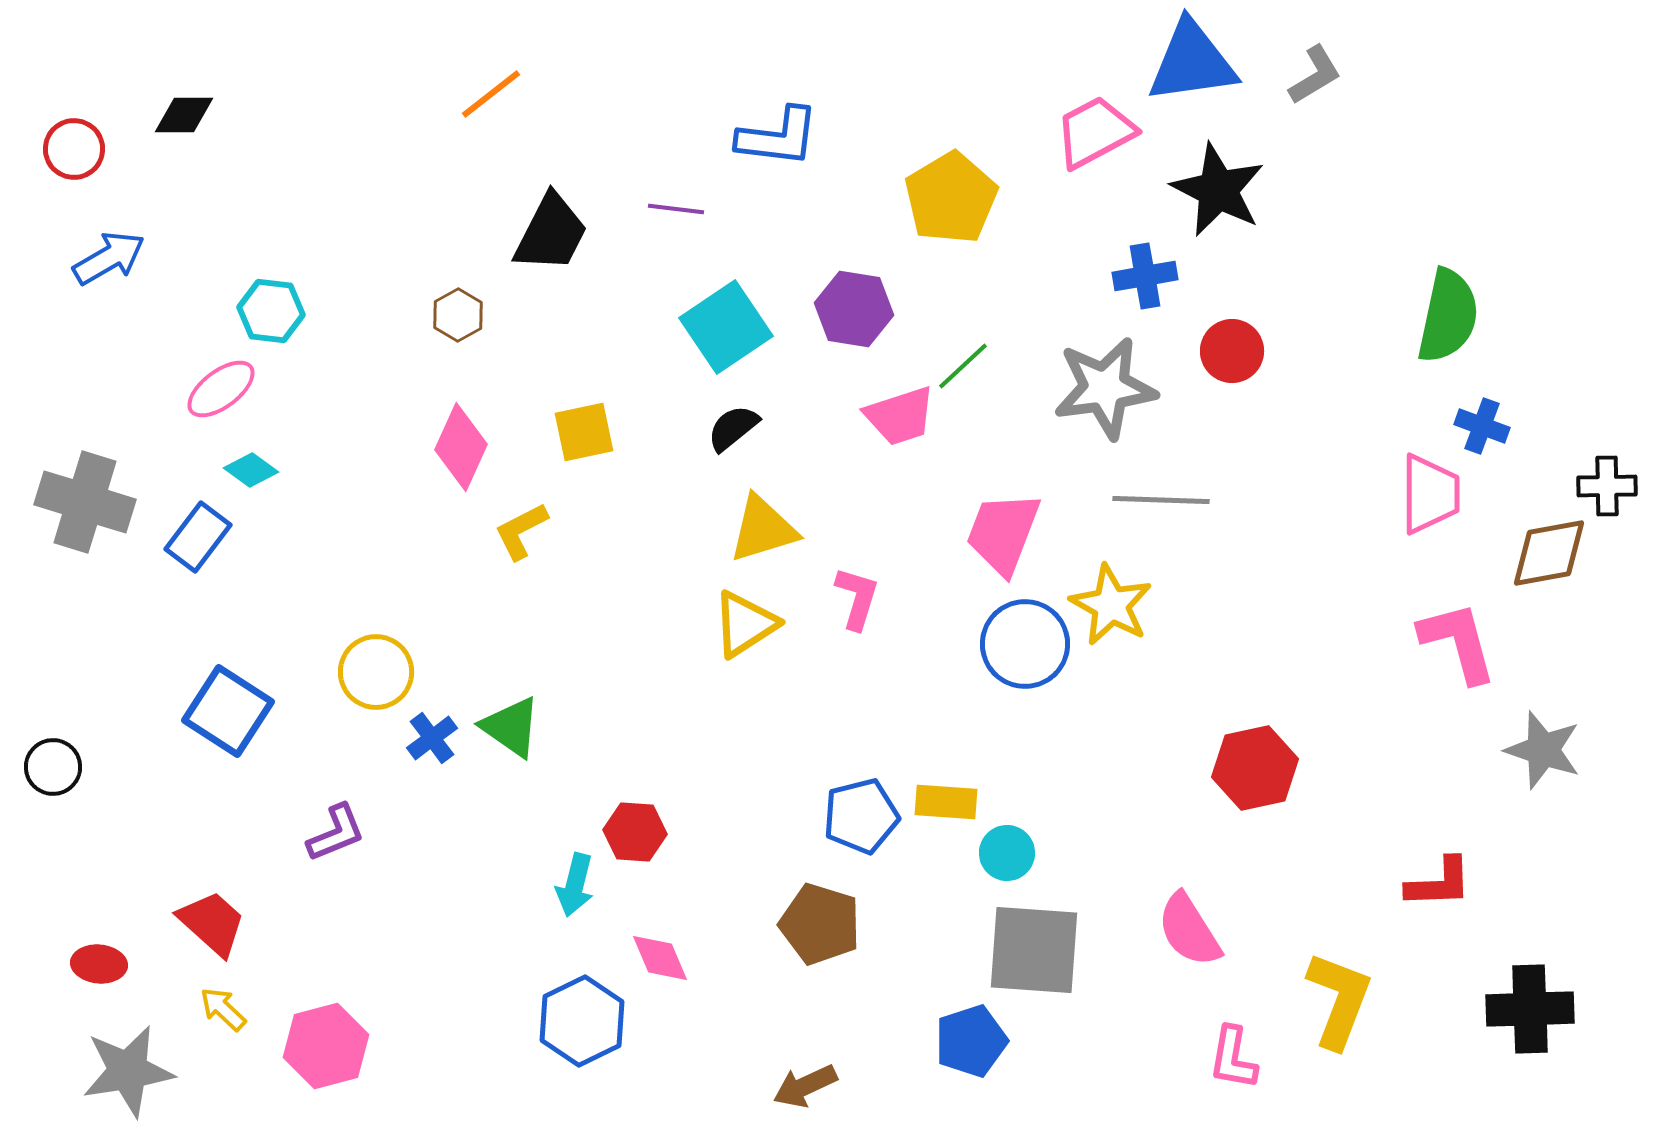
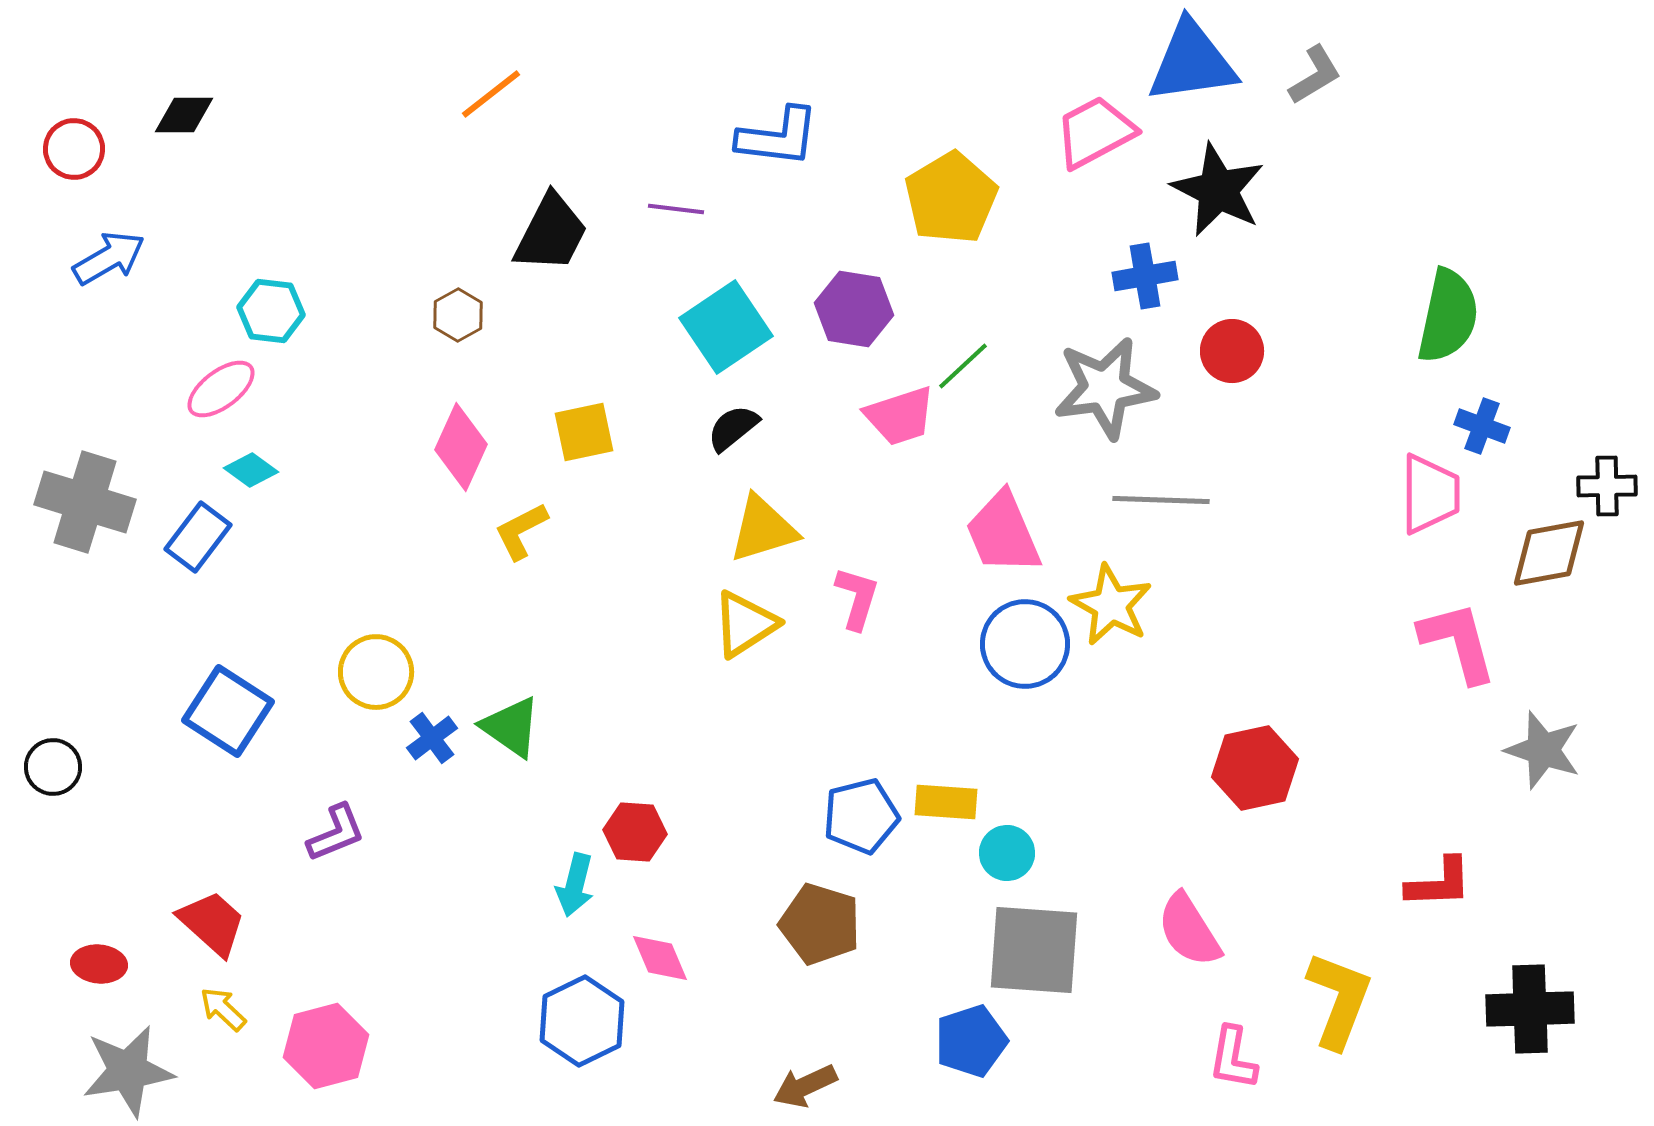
pink trapezoid at (1003, 533): rotated 44 degrees counterclockwise
